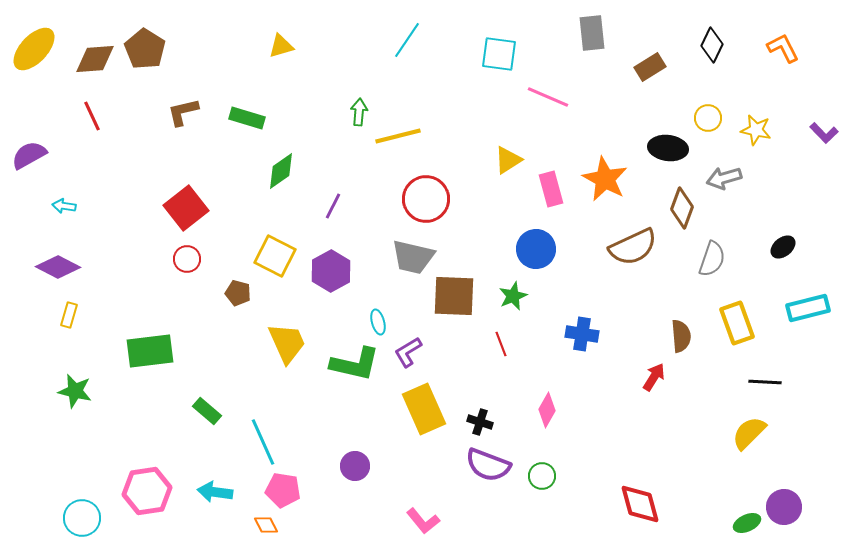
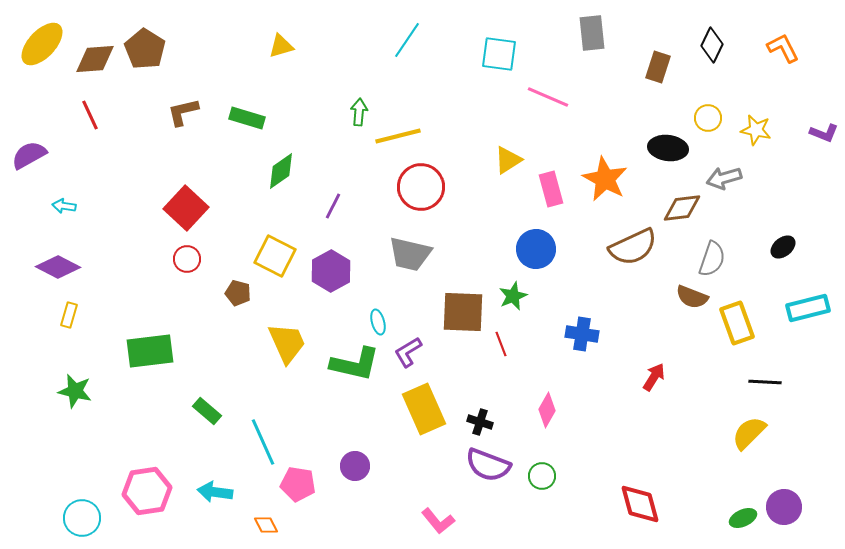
yellow ellipse at (34, 49): moved 8 px right, 5 px up
brown rectangle at (650, 67): moved 8 px right; rotated 40 degrees counterclockwise
red line at (92, 116): moved 2 px left, 1 px up
purple L-shape at (824, 133): rotated 24 degrees counterclockwise
red circle at (426, 199): moved 5 px left, 12 px up
red square at (186, 208): rotated 9 degrees counterclockwise
brown diamond at (682, 208): rotated 63 degrees clockwise
gray trapezoid at (413, 257): moved 3 px left, 3 px up
brown square at (454, 296): moved 9 px right, 16 px down
brown semicircle at (681, 336): moved 11 px right, 39 px up; rotated 116 degrees clockwise
pink pentagon at (283, 490): moved 15 px right, 6 px up
pink L-shape at (423, 521): moved 15 px right
green ellipse at (747, 523): moved 4 px left, 5 px up
